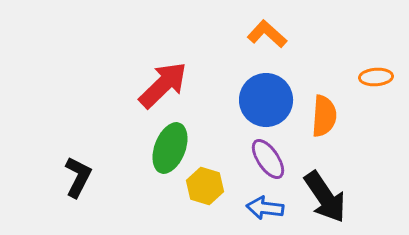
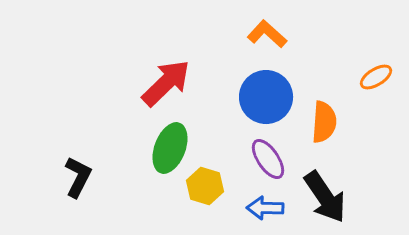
orange ellipse: rotated 28 degrees counterclockwise
red arrow: moved 3 px right, 2 px up
blue circle: moved 3 px up
orange semicircle: moved 6 px down
blue arrow: rotated 6 degrees counterclockwise
